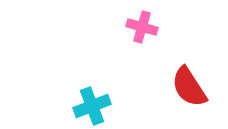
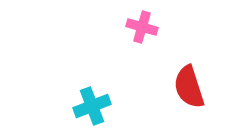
red semicircle: rotated 15 degrees clockwise
